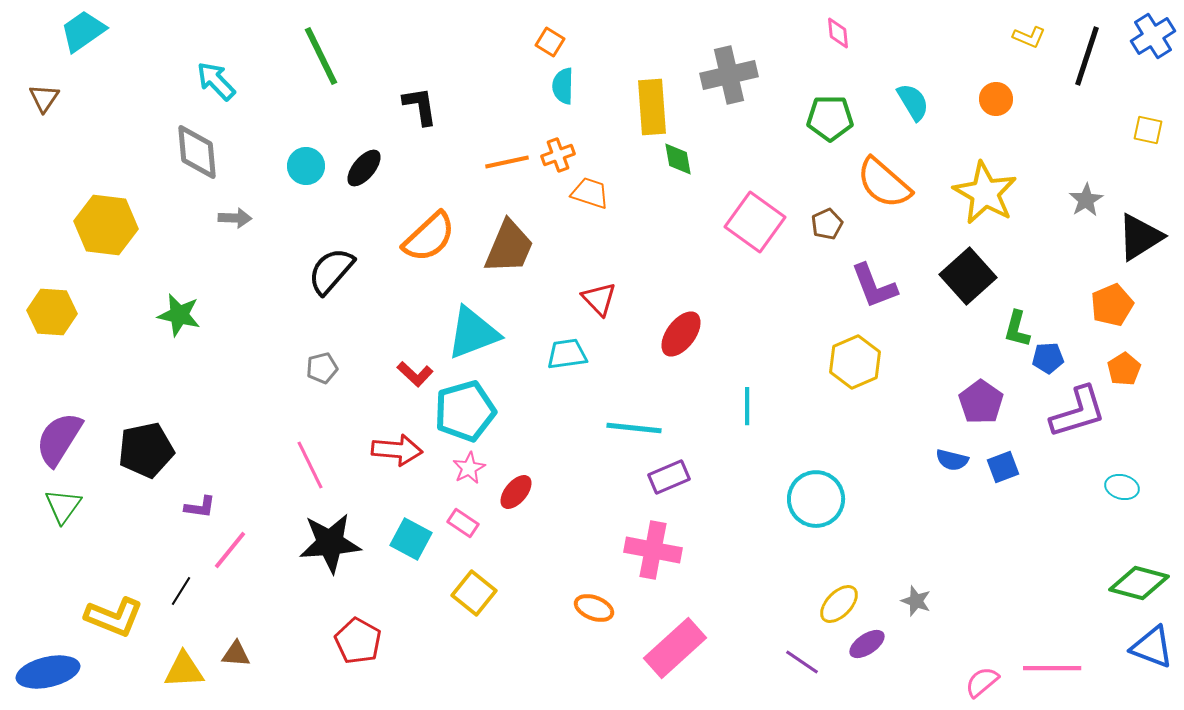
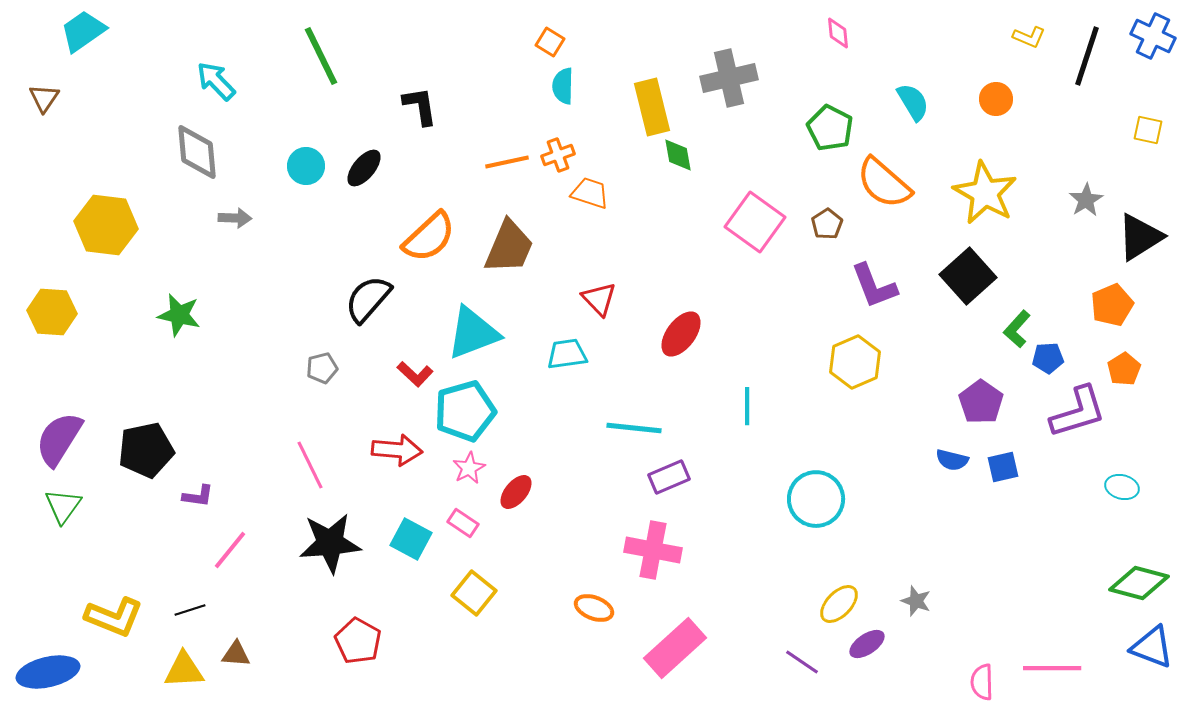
blue cross at (1153, 36): rotated 33 degrees counterclockwise
gray cross at (729, 75): moved 3 px down
yellow rectangle at (652, 107): rotated 10 degrees counterclockwise
green pentagon at (830, 118): moved 10 px down; rotated 27 degrees clockwise
green diamond at (678, 159): moved 4 px up
brown pentagon at (827, 224): rotated 8 degrees counterclockwise
black semicircle at (331, 271): moved 37 px right, 28 px down
green L-shape at (1017, 329): rotated 27 degrees clockwise
blue square at (1003, 467): rotated 8 degrees clockwise
purple L-shape at (200, 507): moved 2 px left, 11 px up
black line at (181, 591): moved 9 px right, 19 px down; rotated 40 degrees clockwise
pink semicircle at (982, 682): rotated 51 degrees counterclockwise
